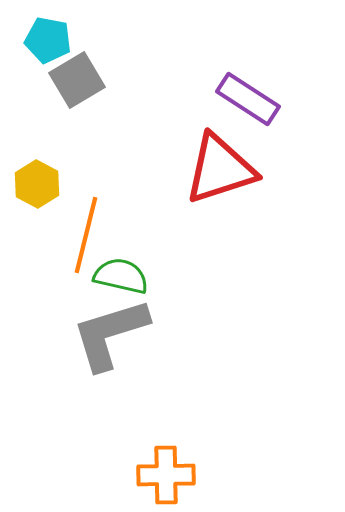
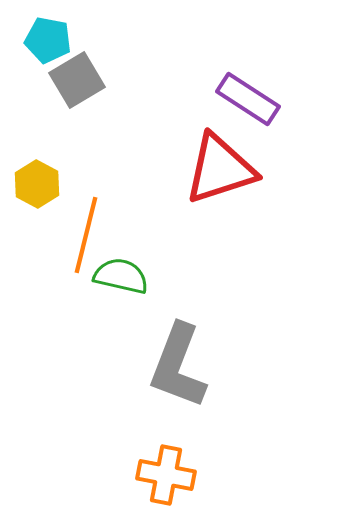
gray L-shape: moved 68 px right, 32 px down; rotated 52 degrees counterclockwise
orange cross: rotated 12 degrees clockwise
